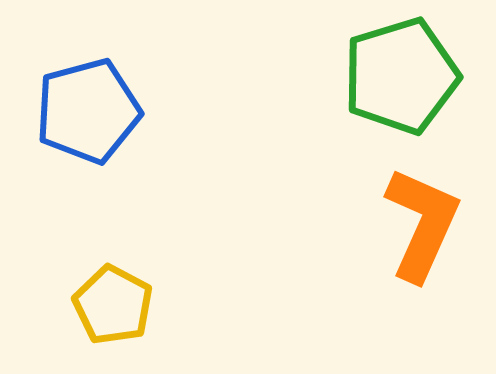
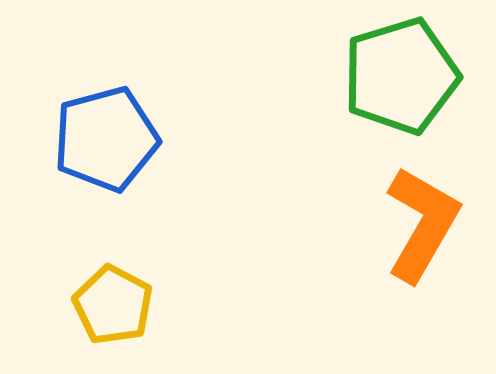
blue pentagon: moved 18 px right, 28 px down
orange L-shape: rotated 6 degrees clockwise
